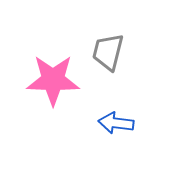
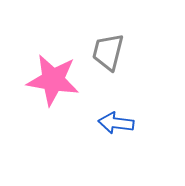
pink star: rotated 8 degrees clockwise
